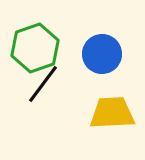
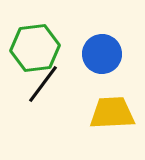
green hexagon: rotated 12 degrees clockwise
